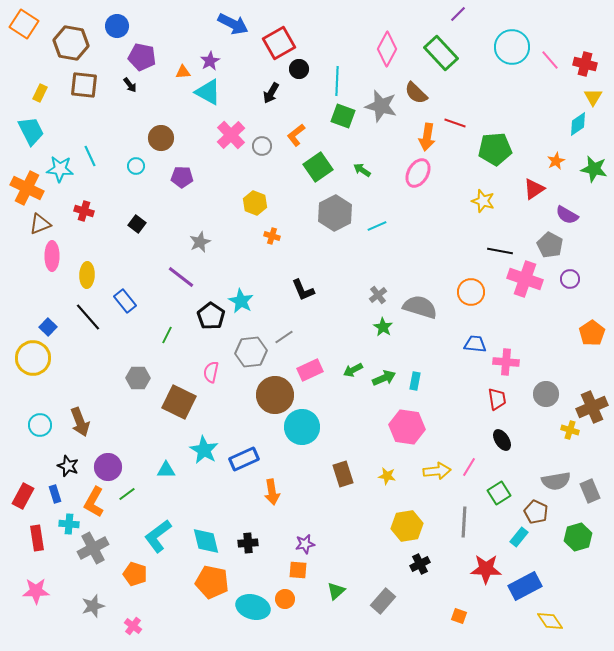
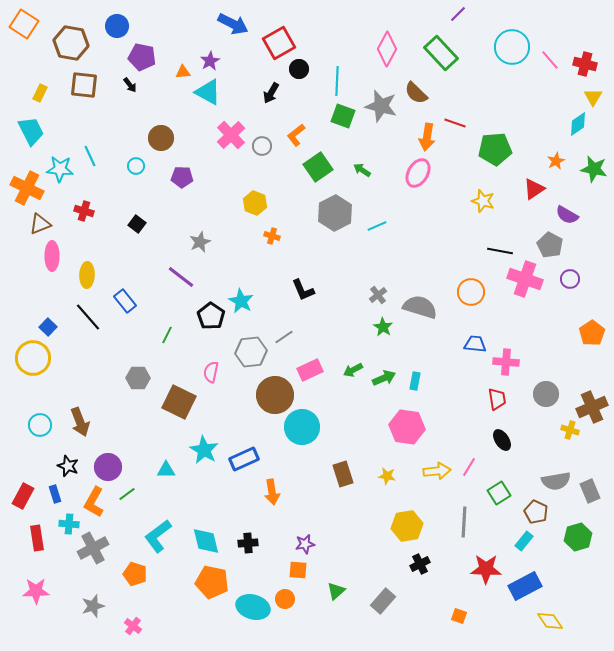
cyan rectangle at (519, 537): moved 5 px right, 4 px down
